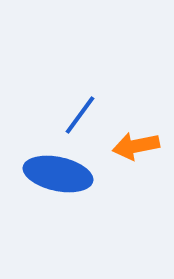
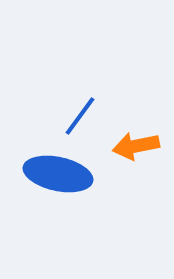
blue line: moved 1 px down
